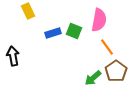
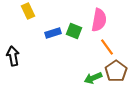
green arrow: rotated 18 degrees clockwise
